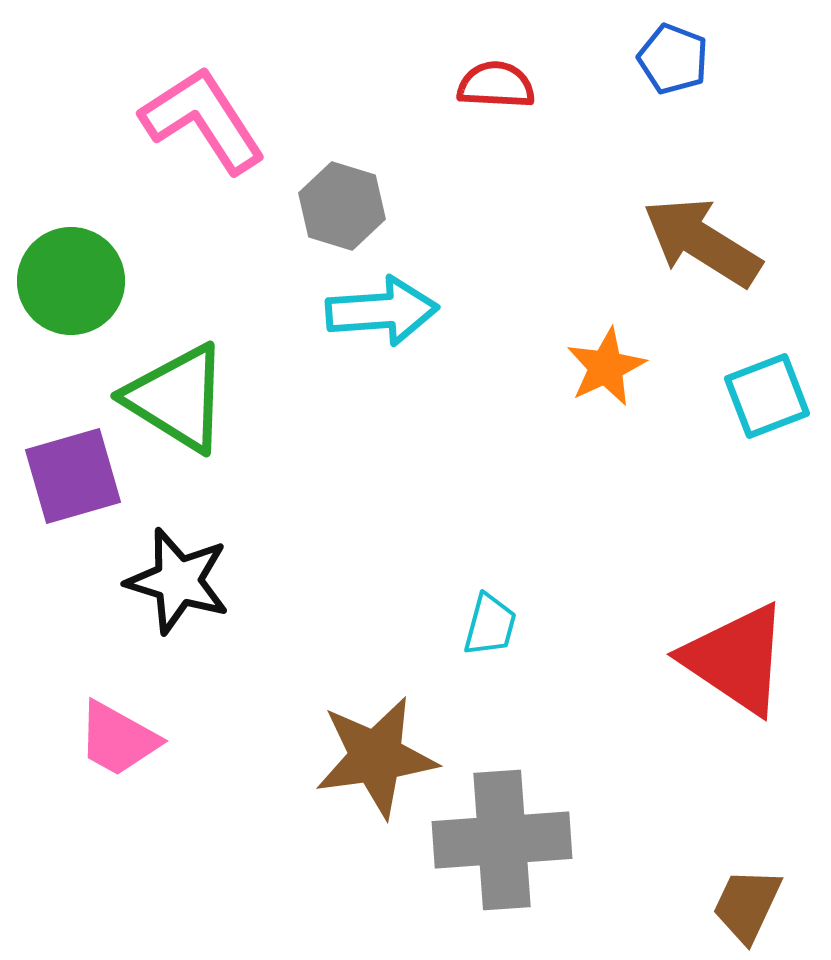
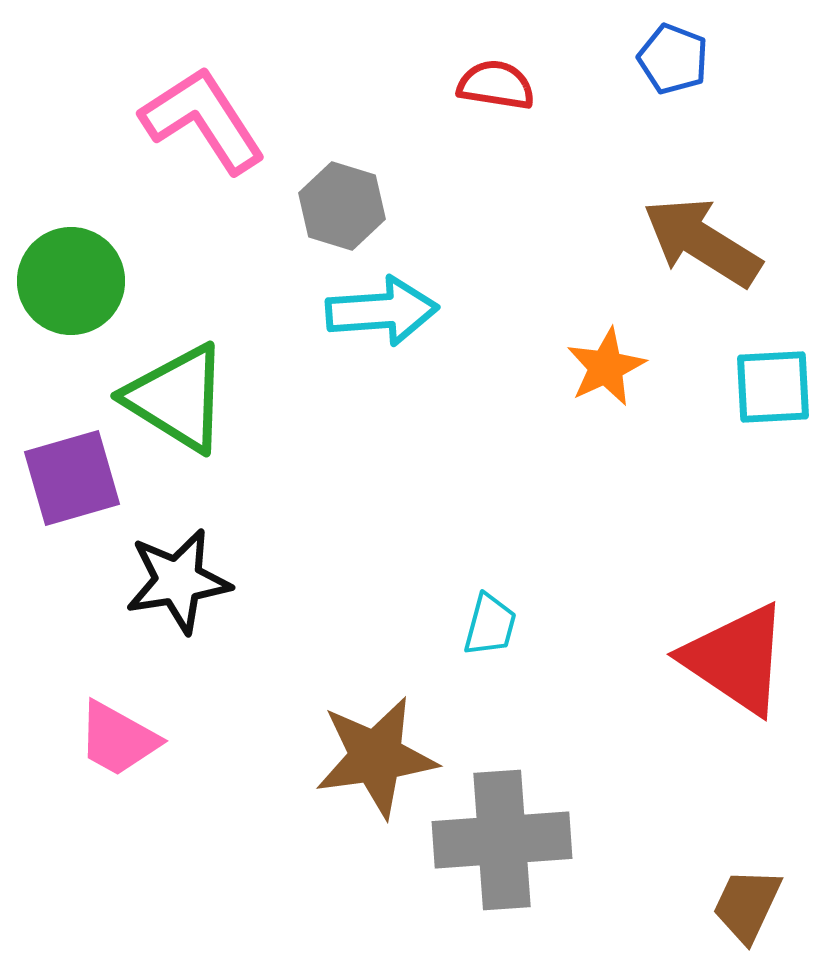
red semicircle: rotated 6 degrees clockwise
cyan square: moved 6 px right, 9 px up; rotated 18 degrees clockwise
purple square: moved 1 px left, 2 px down
black star: rotated 26 degrees counterclockwise
